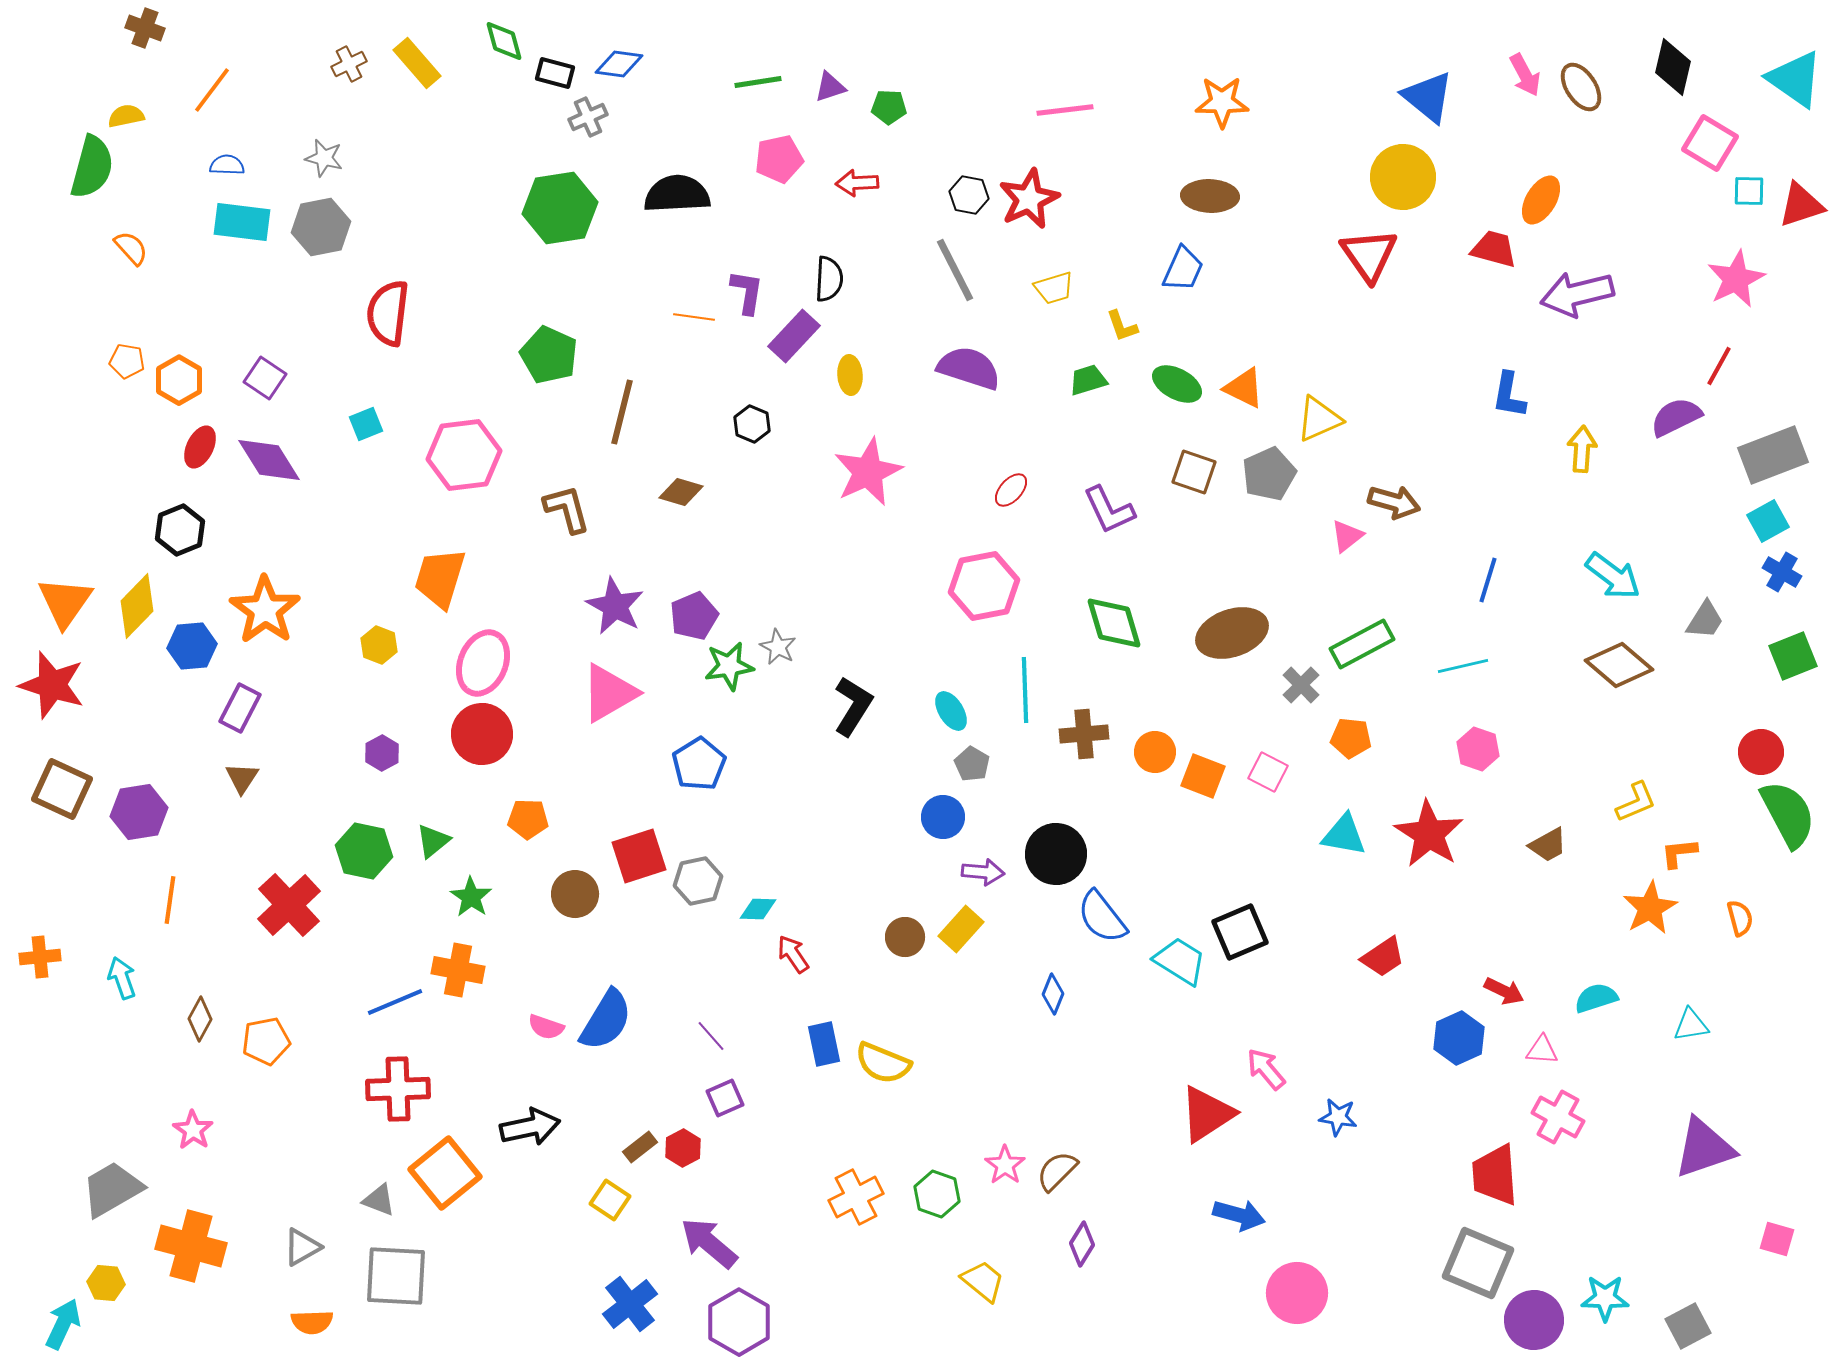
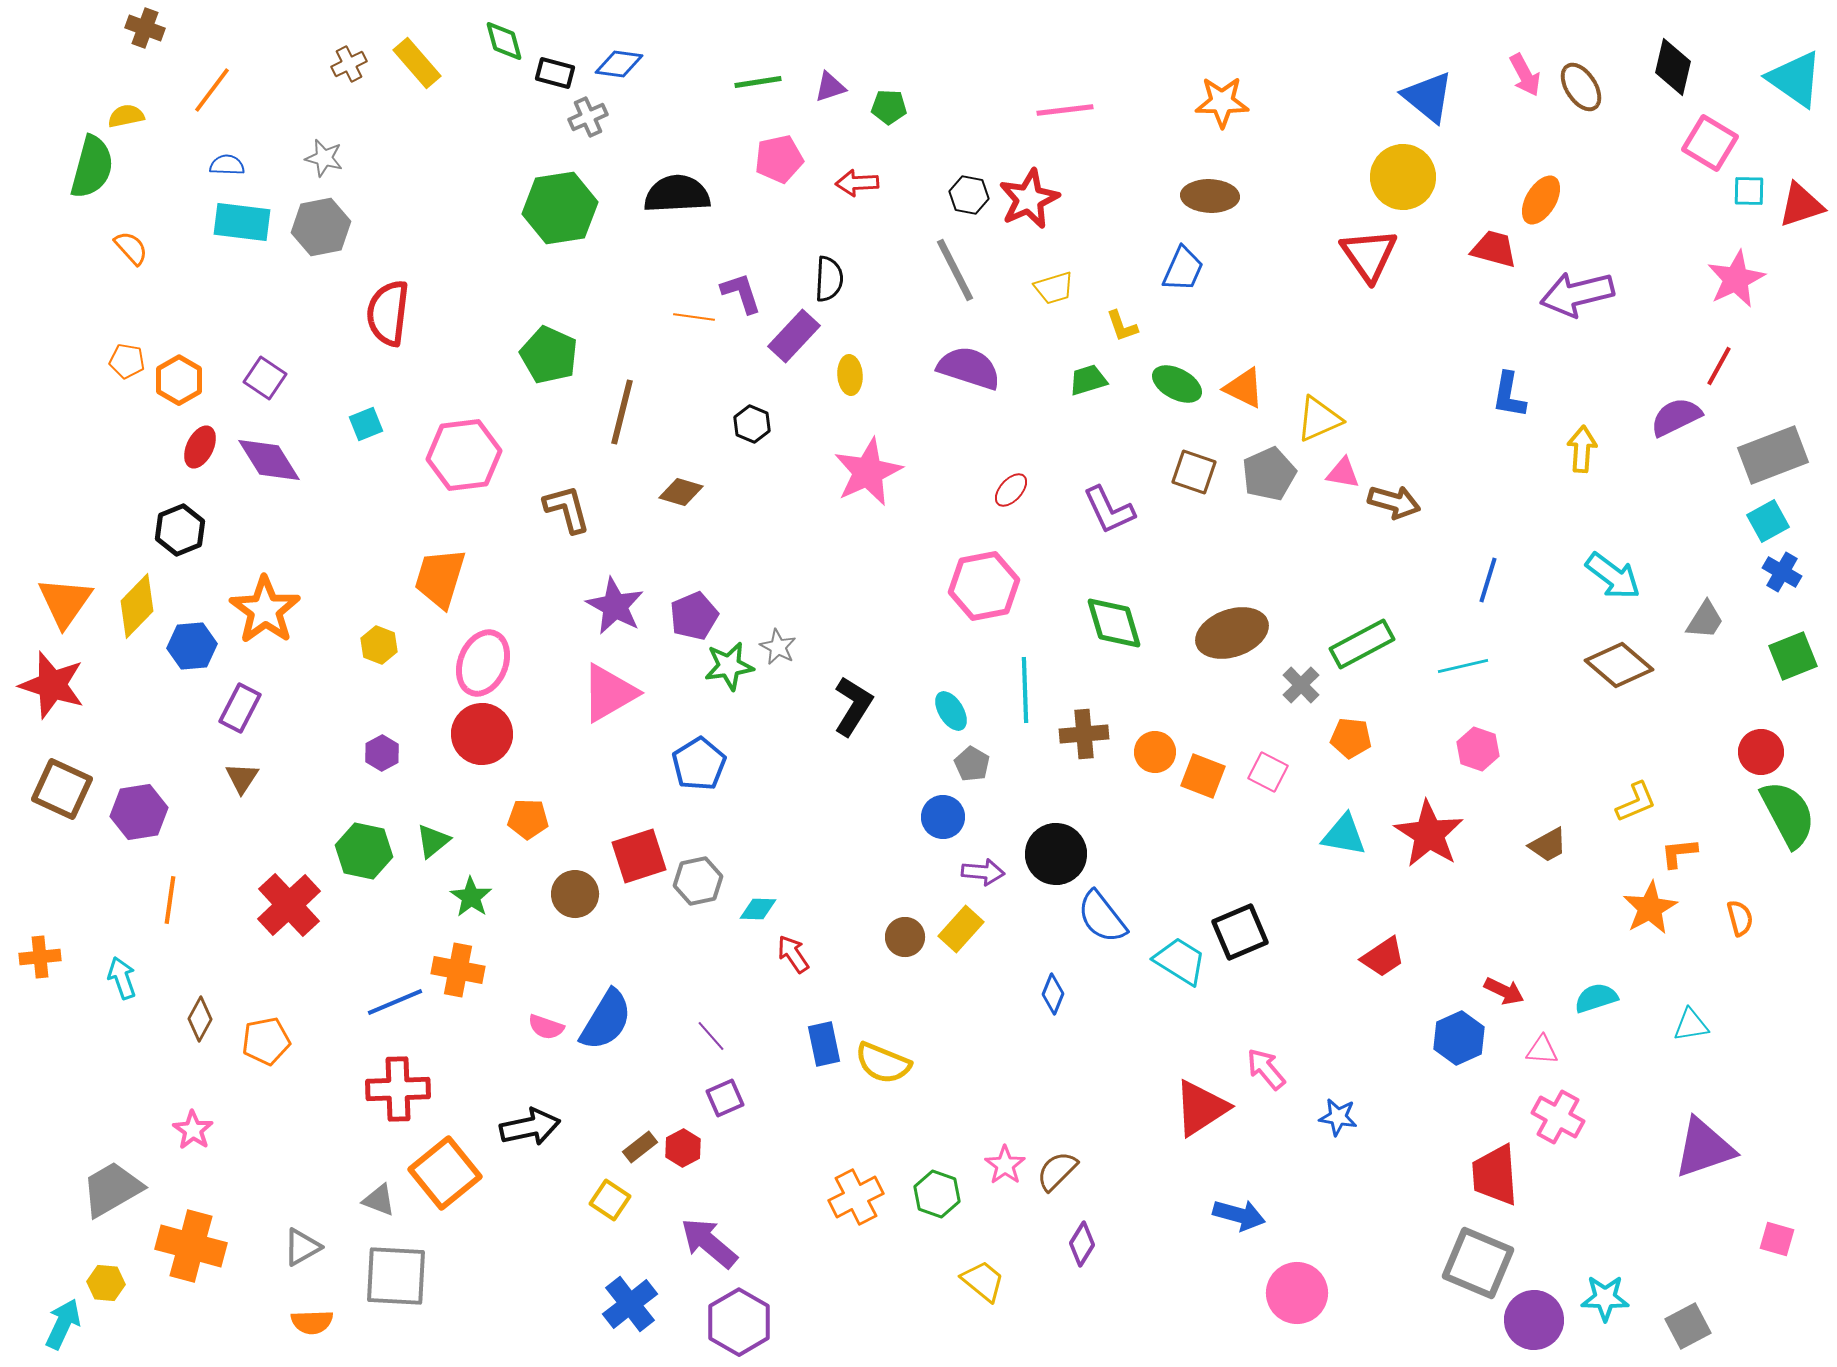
purple L-shape at (747, 292): moved 6 px left, 1 px down; rotated 27 degrees counterclockwise
pink triangle at (1347, 536): moved 4 px left, 63 px up; rotated 48 degrees clockwise
red triangle at (1207, 1114): moved 6 px left, 6 px up
